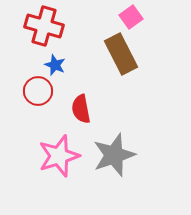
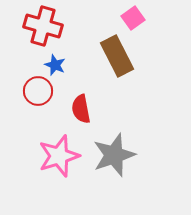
pink square: moved 2 px right, 1 px down
red cross: moved 1 px left
brown rectangle: moved 4 px left, 2 px down
